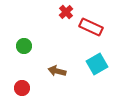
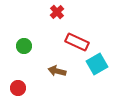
red cross: moved 9 px left
red rectangle: moved 14 px left, 15 px down
red circle: moved 4 px left
